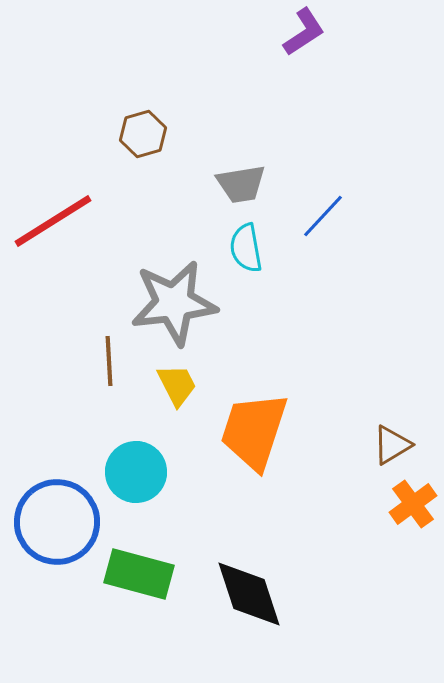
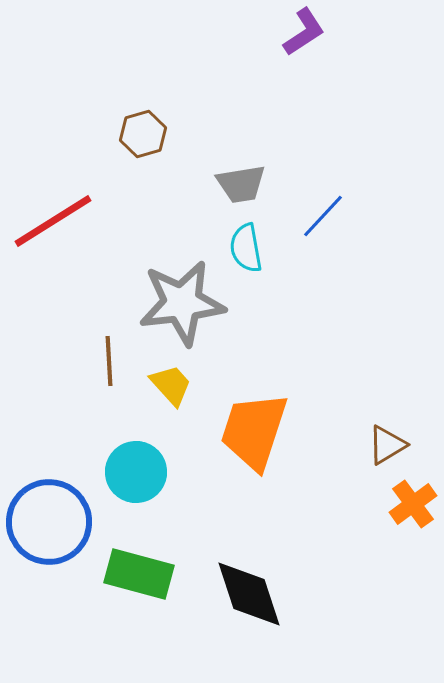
gray star: moved 8 px right
yellow trapezoid: moved 6 px left; rotated 15 degrees counterclockwise
brown triangle: moved 5 px left
blue circle: moved 8 px left
